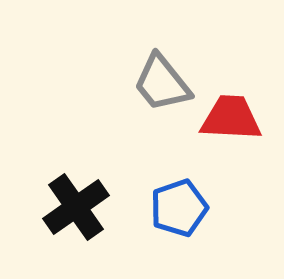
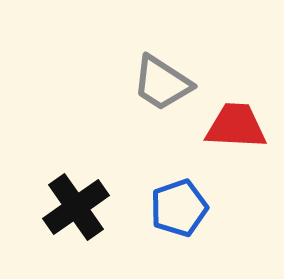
gray trapezoid: rotated 18 degrees counterclockwise
red trapezoid: moved 5 px right, 8 px down
